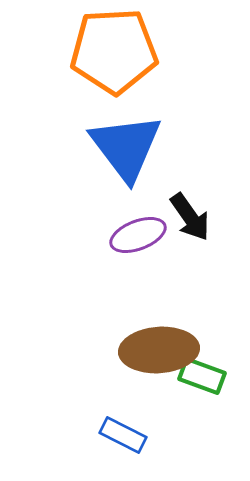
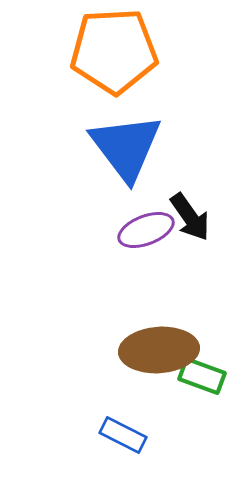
purple ellipse: moved 8 px right, 5 px up
